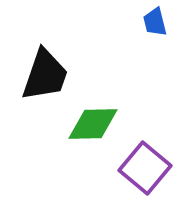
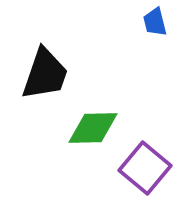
black trapezoid: moved 1 px up
green diamond: moved 4 px down
